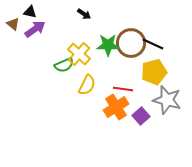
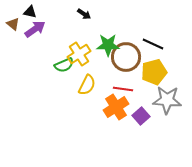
brown circle: moved 5 px left, 14 px down
yellow cross: rotated 15 degrees clockwise
gray star: rotated 12 degrees counterclockwise
